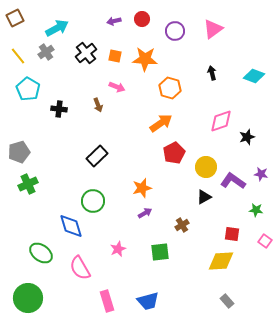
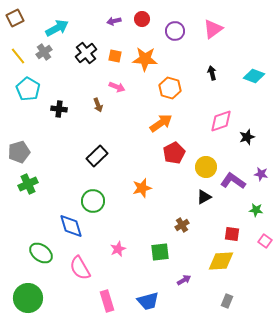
gray cross at (46, 52): moved 2 px left
purple arrow at (145, 213): moved 39 px right, 67 px down
gray rectangle at (227, 301): rotated 64 degrees clockwise
